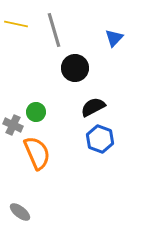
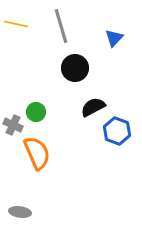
gray line: moved 7 px right, 4 px up
blue hexagon: moved 17 px right, 8 px up
gray ellipse: rotated 30 degrees counterclockwise
